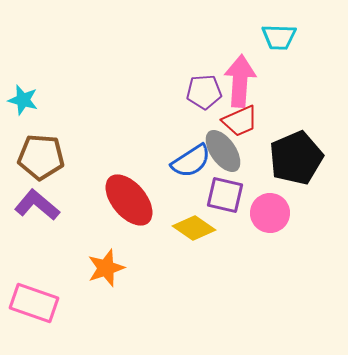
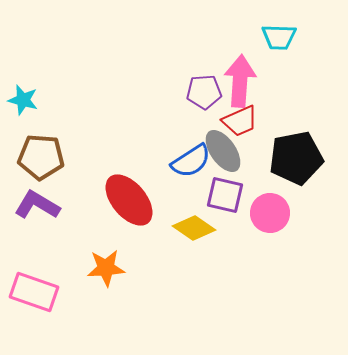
black pentagon: rotated 12 degrees clockwise
purple L-shape: rotated 9 degrees counterclockwise
orange star: rotated 15 degrees clockwise
pink rectangle: moved 11 px up
